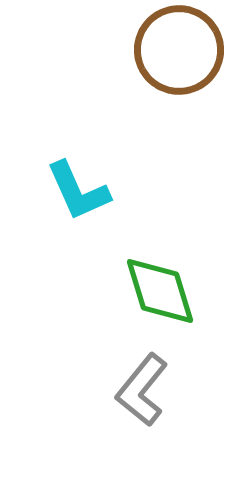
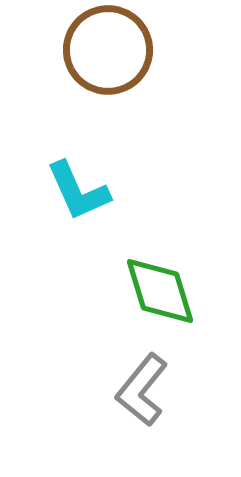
brown circle: moved 71 px left
